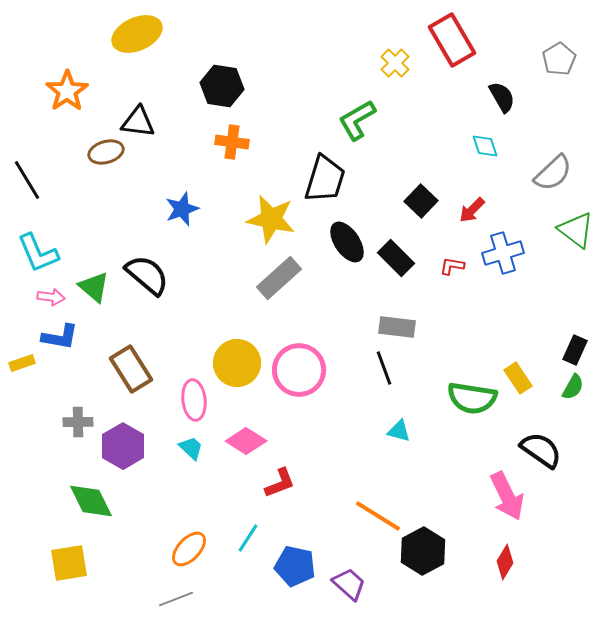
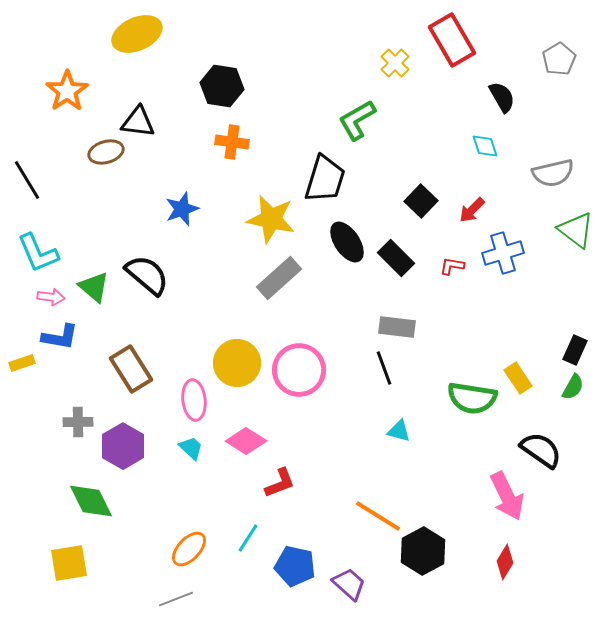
gray semicircle at (553, 173): rotated 30 degrees clockwise
